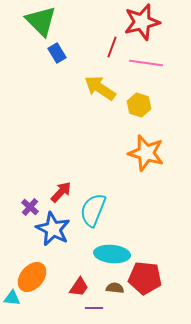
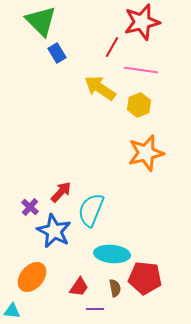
red line: rotated 10 degrees clockwise
pink line: moved 5 px left, 7 px down
yellow hexagon: rotated 20 degrees clockwise
orange star: rotated 30 degrees counterclockwise
cyan semicircle: moved 2 px left
blue star: moved 1 px right, 2 px down
brown semicircle: rotated 72 degrees clockwise
cyan triangle: moved 13 px down
purple line: moved 1 px right, 1 px down
